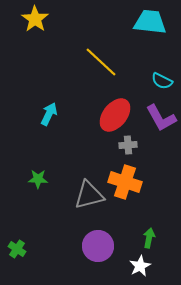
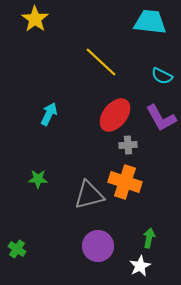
cyan semicircle: moved 5 px up
